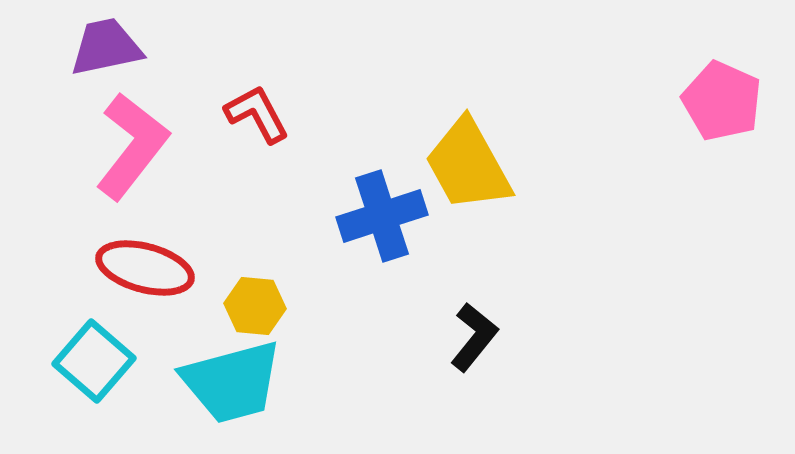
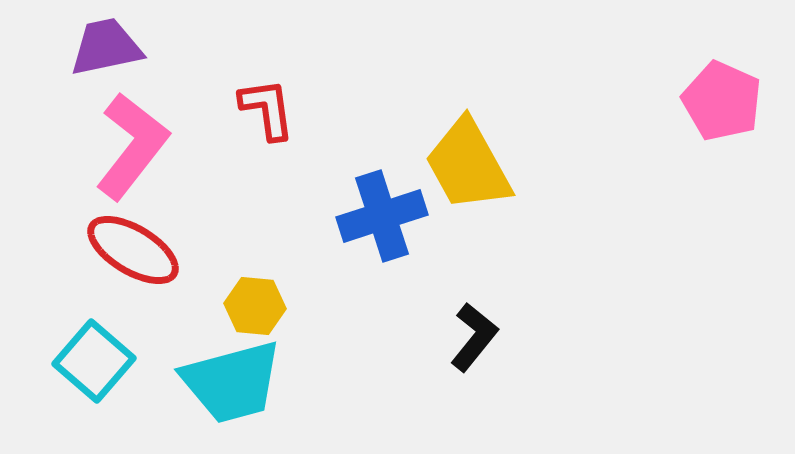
red L-shape: moved 10 px right, 5 px up; rotated 20 degrees clockwise
red ellipse: moved 12 px left, 18 px up; rotated 16 degrees clockwise
